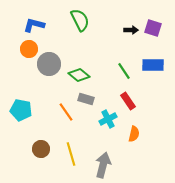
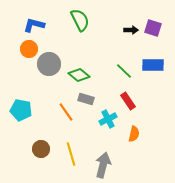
green line: rotated 12 degrees counterclockwise
